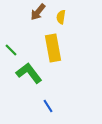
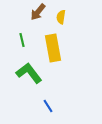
green line: moved 11 px right, 10 px up; rotated 32 degrees clockwise
